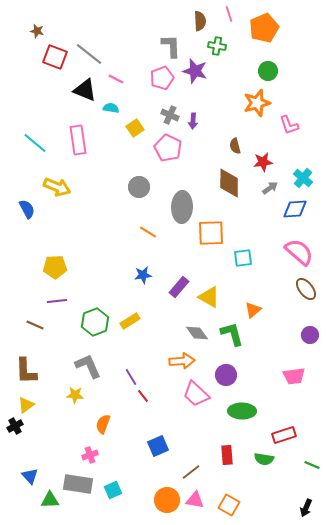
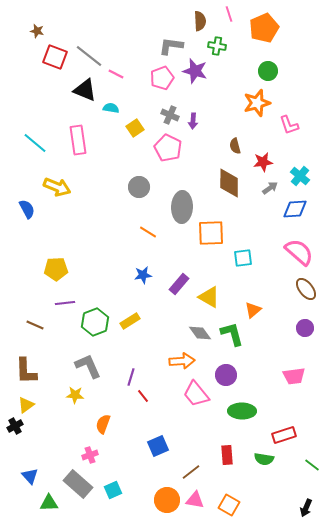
gray L-shape at (171, 46): rotated 80 degrees counterclockwise
gray line at (89, 54): moved 2 px down
pink line at (116, 79): moved 5 px up
cyan cross at (303, 178): moved 3 px left, 2 px up
yellow pentagon at (55, 267): moved 1 px right, 2 px down
purple rectangle at (179, 287): moved 3 px up
purple line at (57, 301): moved 8 px right, 2 px down
gray diamond at (197, 333): moved 3 px right
purple circle at (310, 335): moved 5 px left, 7 px up
purple line at (131, 377): rotated 48 degrees clockwise
pink trapezoid at (196, 394): rotated 8 degrees clockwise
green line at (312, 465): rotated 14 degrees clockwise
gray rectangle at (78, 484): rotated 32 degrees clockwise
green triangle at (50, 500): moved 1 px left, 3 px down
